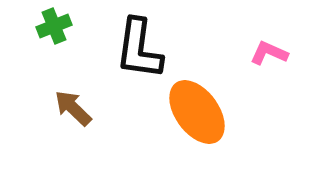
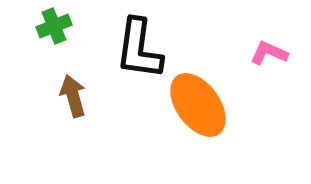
brown arrow: moved 12 px up; rotated 30 degrees clockwise
orange ellipse: moved 1 px right, 7 px up
